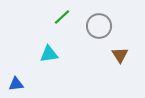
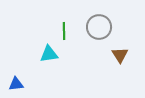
green line: moved 2 px right, 14 px down; rotated 48 degrees counterclockwise
gray circle: moved 1 px down
